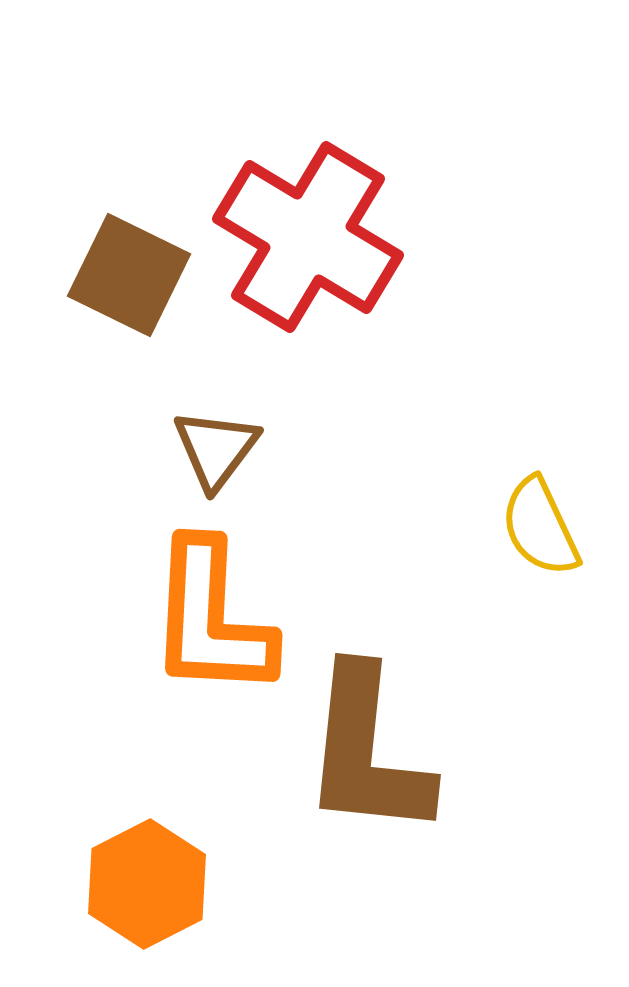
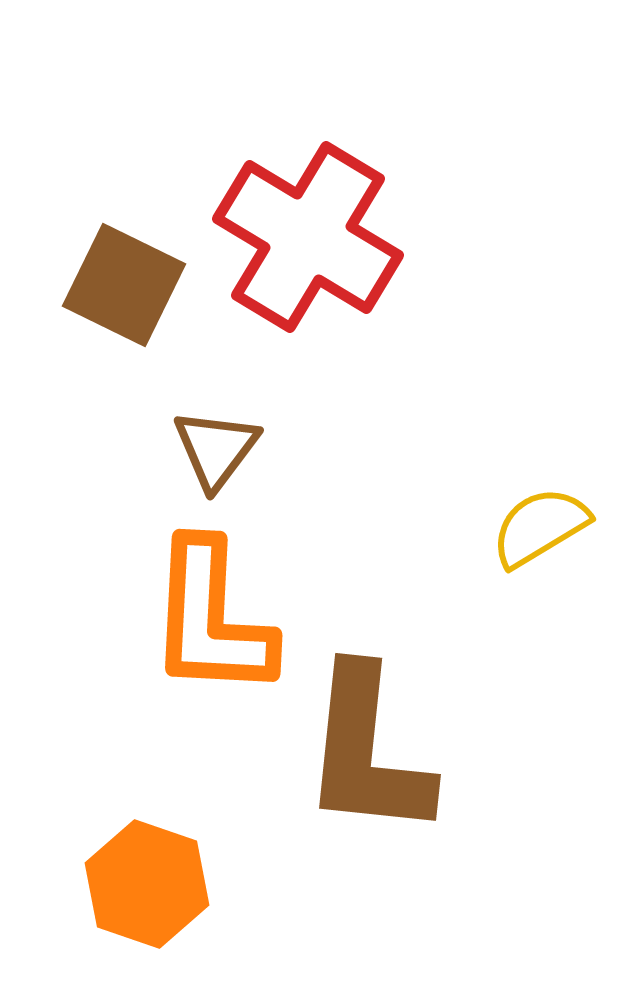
brown square: moved 5 px left, 10 px down
yellow semicircle: rotated 84 degrees clockwise
orange hexagon: rotated 14 degrees counterclockwise
